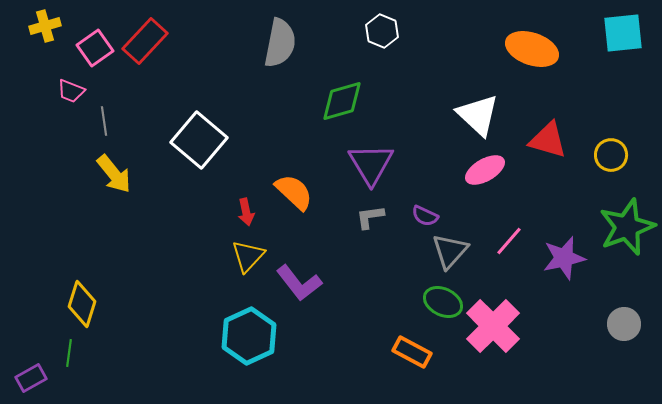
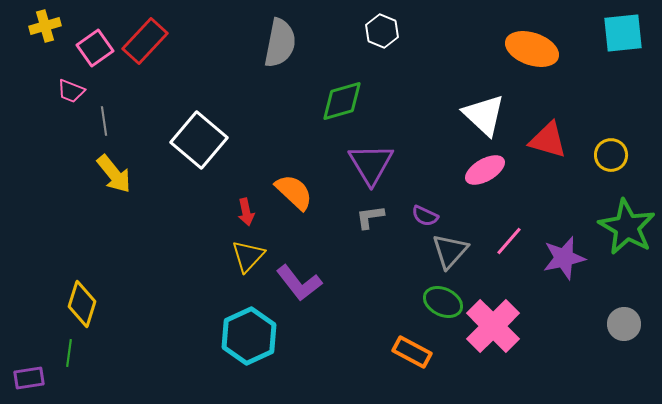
white triangle: moved 6 px right
green star: rotated 22 degrees counterclockwise
purple rectangle: moved 2 px left; rotated 20 degrees clockwise
